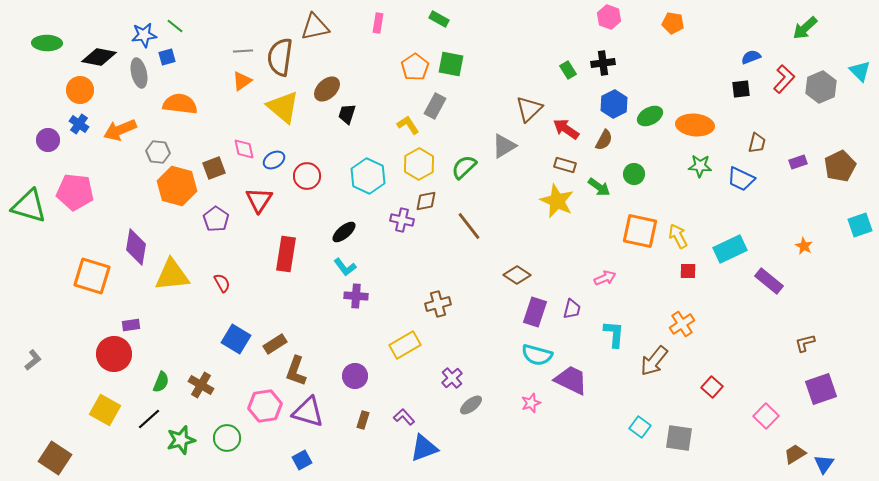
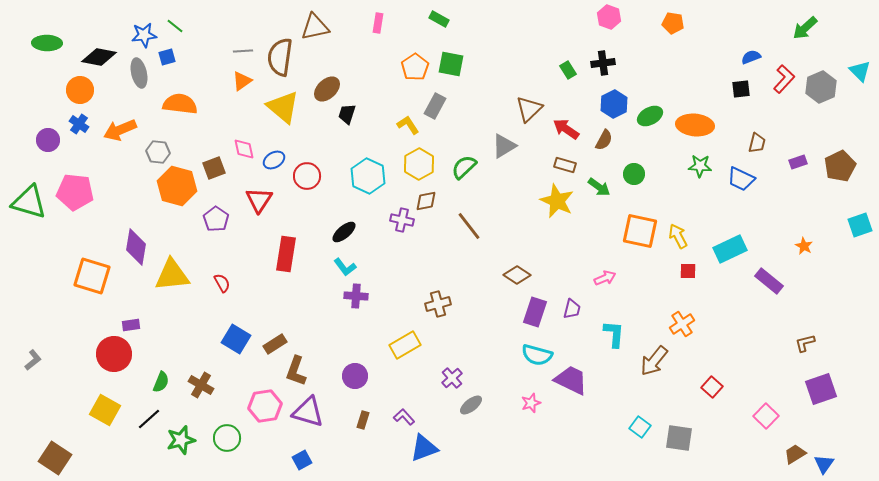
green triangle at (29, 206): moved 4 px up
